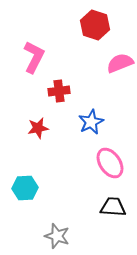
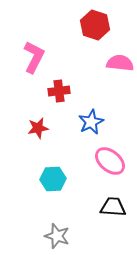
pink semicircle: rotated 28 degrees clockwise
pink ellipse: moved 2 px up; rotated 16 degrees counterclockwise
cyan hexagon: moved 28 px right, 9 px up
